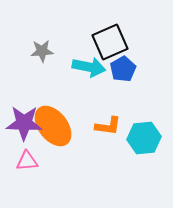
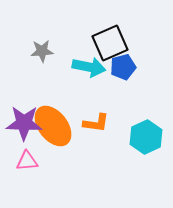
black square: moved 1 px down
blue pentagon: moved 2 px up; rotated 15 degrees clockwise
orange L-shape: moved 12 px left, 3 px up
cyan hexagon: moved 2 px right, 1 px up; rotated 20 degrees counterclockwise
